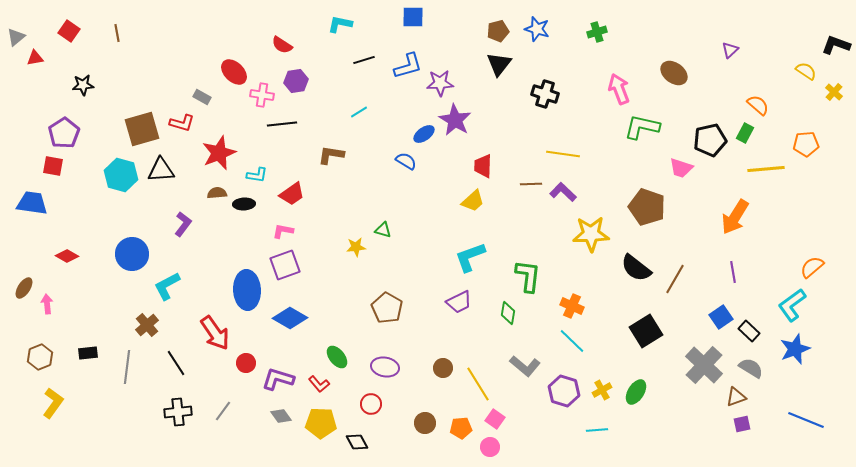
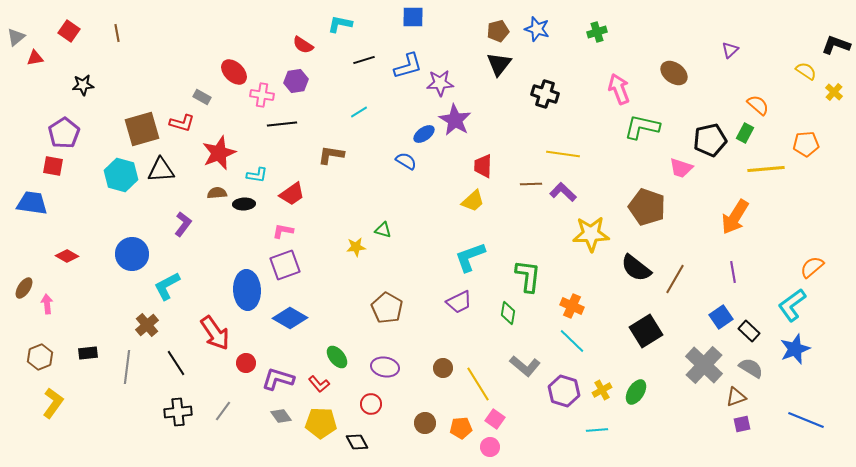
red semicircle at (282, 45): moved 21 px right
